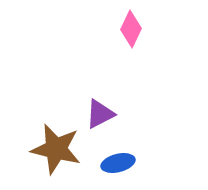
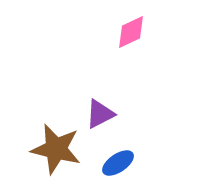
pink diamond: moved 3 px down; rotated 39 degrees clockwise
blue ellipse: rotated 20 degrees counterclockwise
